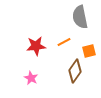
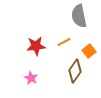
gray semicircle: moved 1 px left, 1 px up
orange square: rotated 24 degrees counterclockwise
